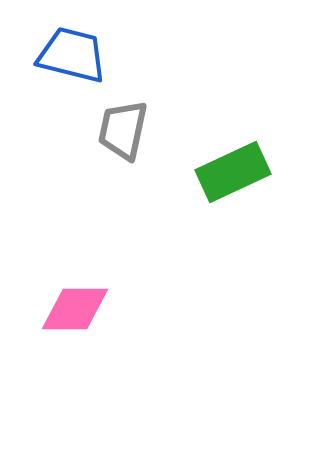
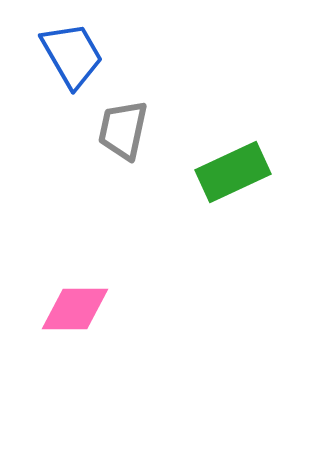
blue trapezoid: rotated 46 degrees clockwise
